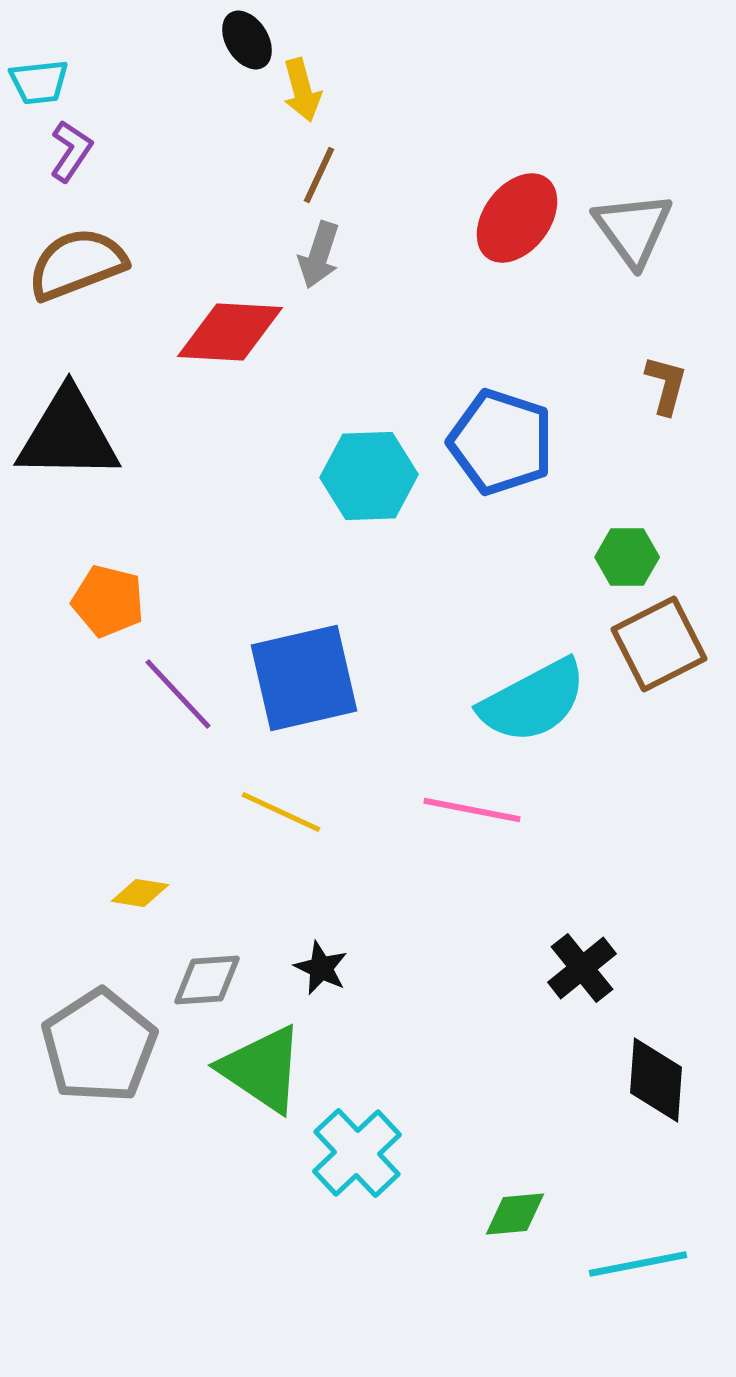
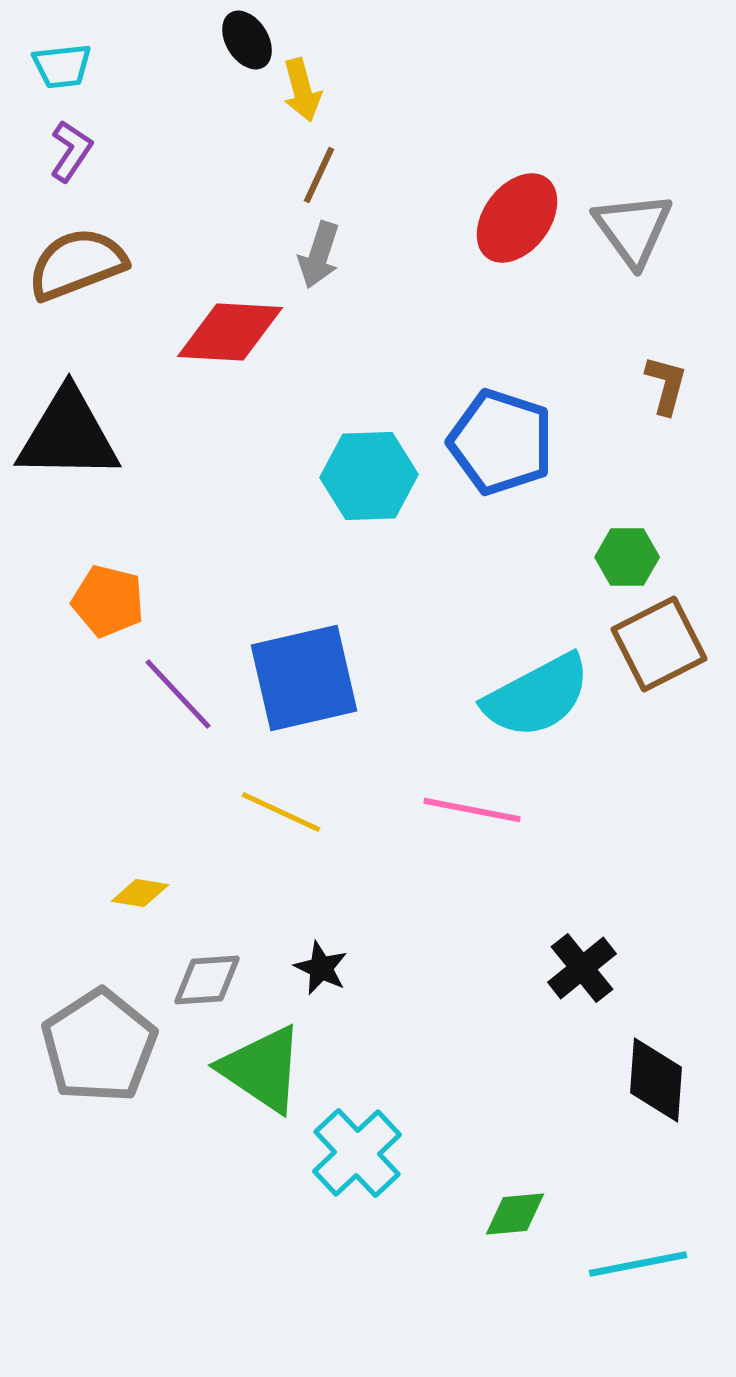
cyan trapezoid: moved 23 px right, 16 px up
cyan semicircle: moved 4 px right, 5 px up
